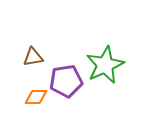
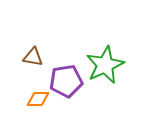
brown triangle: rotated 20 degrees clockwise
orange diamond: moved 2 px right, 2 px down
